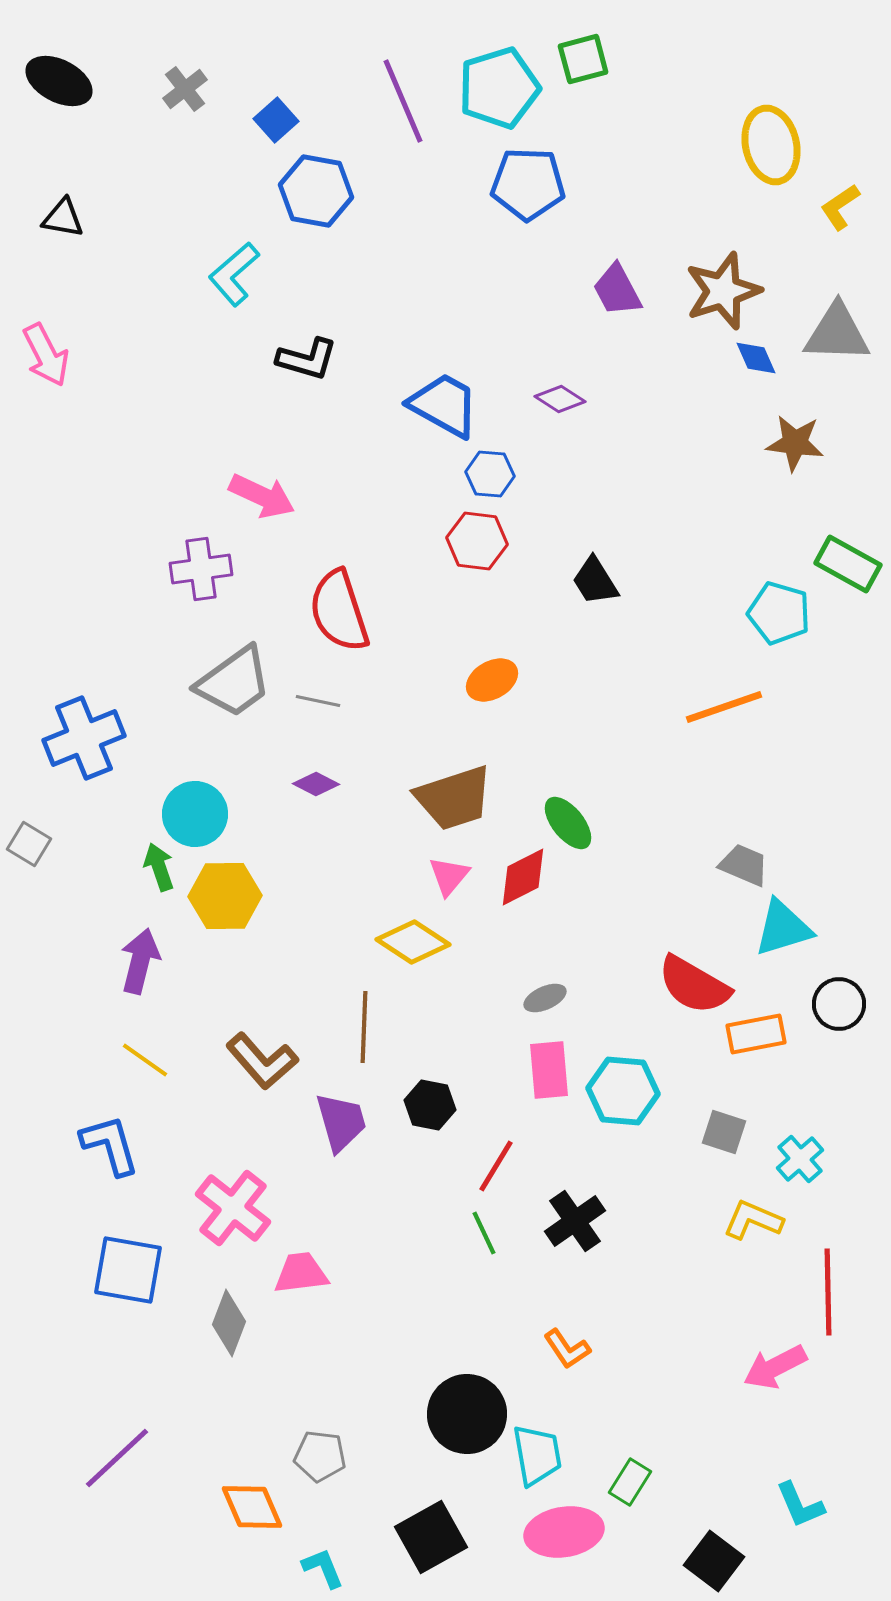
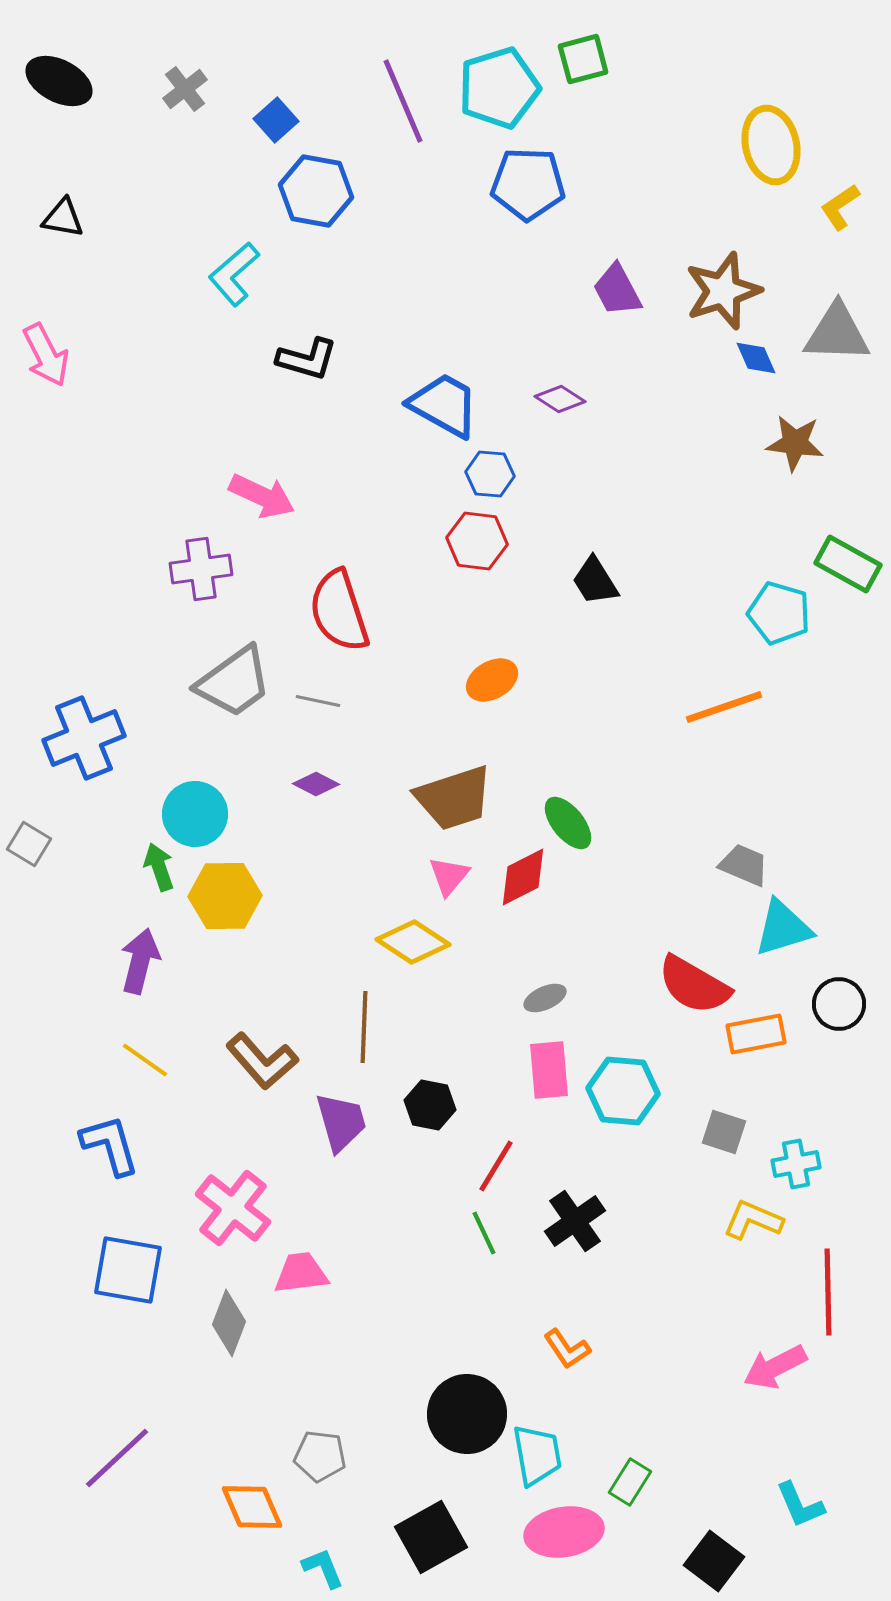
cyan cross at (800, 1159): moved 4 px left, 5 px down; rotated 30 degrees clockwise
